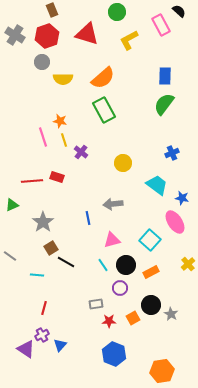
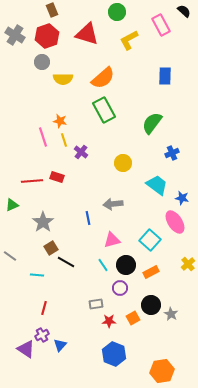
black semicircle at (179, 11): moved 5 px right
green semicircle at (164, 104): moved 12 px left, 19 px down
